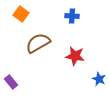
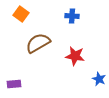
purple rectangle: moved 3 px right, 2 px down; rotated 56 degrees counterclockwise
